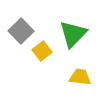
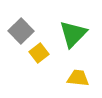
yellow square: moved 3 px left, 2 px down
yellow trapezoid: moved 2 px left, 1 px down
